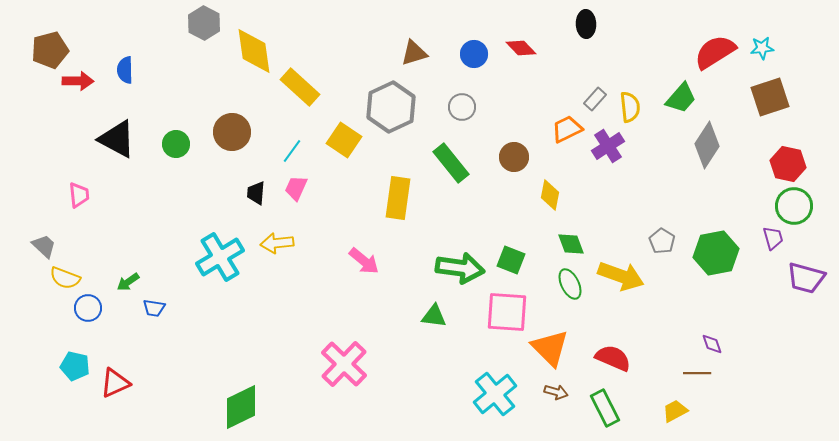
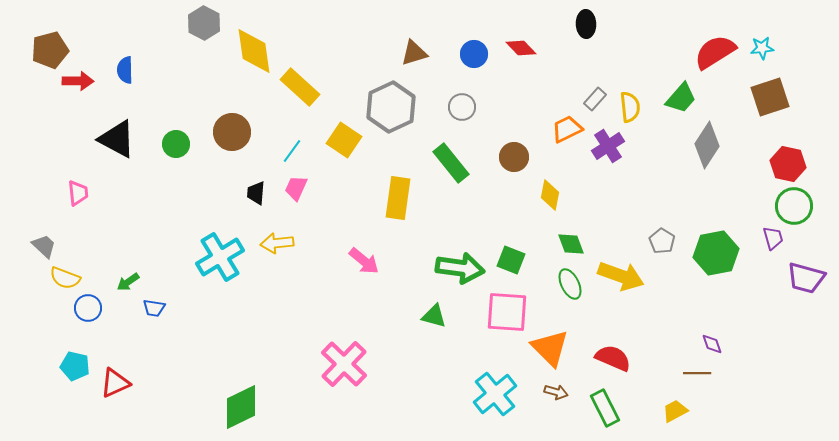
pink trapezoid at (79, 195): moved 1 px left, 2 px up
green triangle at (434, 316): rotated 8 degrees clockwise
